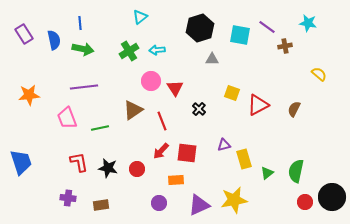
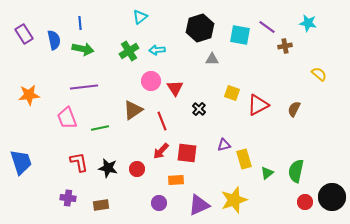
yellow star at (234, 200): rotated 8 degrees counterclockwise
